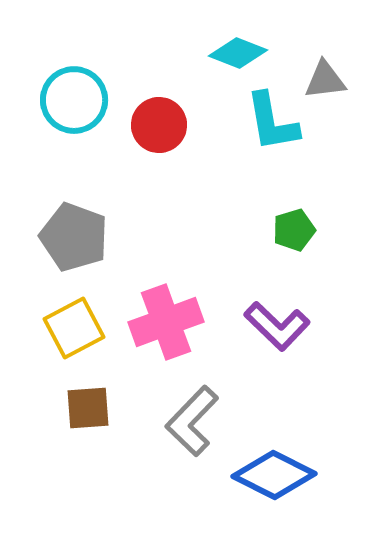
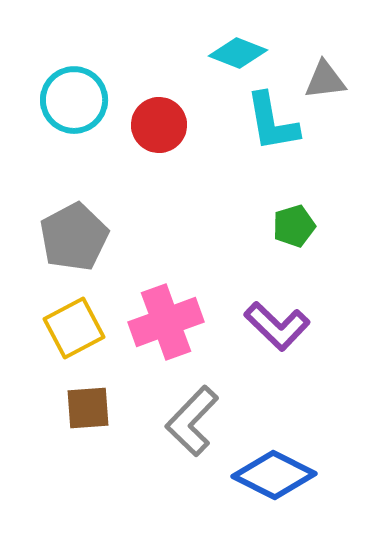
green pentagon: moved 4 px up
gray pentagon: rotated 24 degrees clockwise
